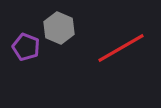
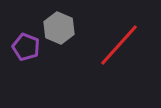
red line: moved 2 px left, 3 px up; rotated 18 degrees counterclockwise
